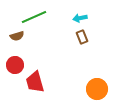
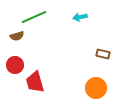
cyan arrow: moved 1 px up
brown rectangle: moved 21 px right, 17 px down; rotated 56 degrees counterclockwise
orange circle: moved 1 px left, 1 px up
